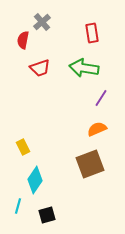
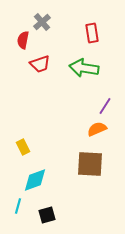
red trapezoid: moved 4 px up
purple line: moved 4 px right, 8 px down
brown square: rotated 24 degrees clockwise
cyan diamond: rotated 36 degrees clockwise
